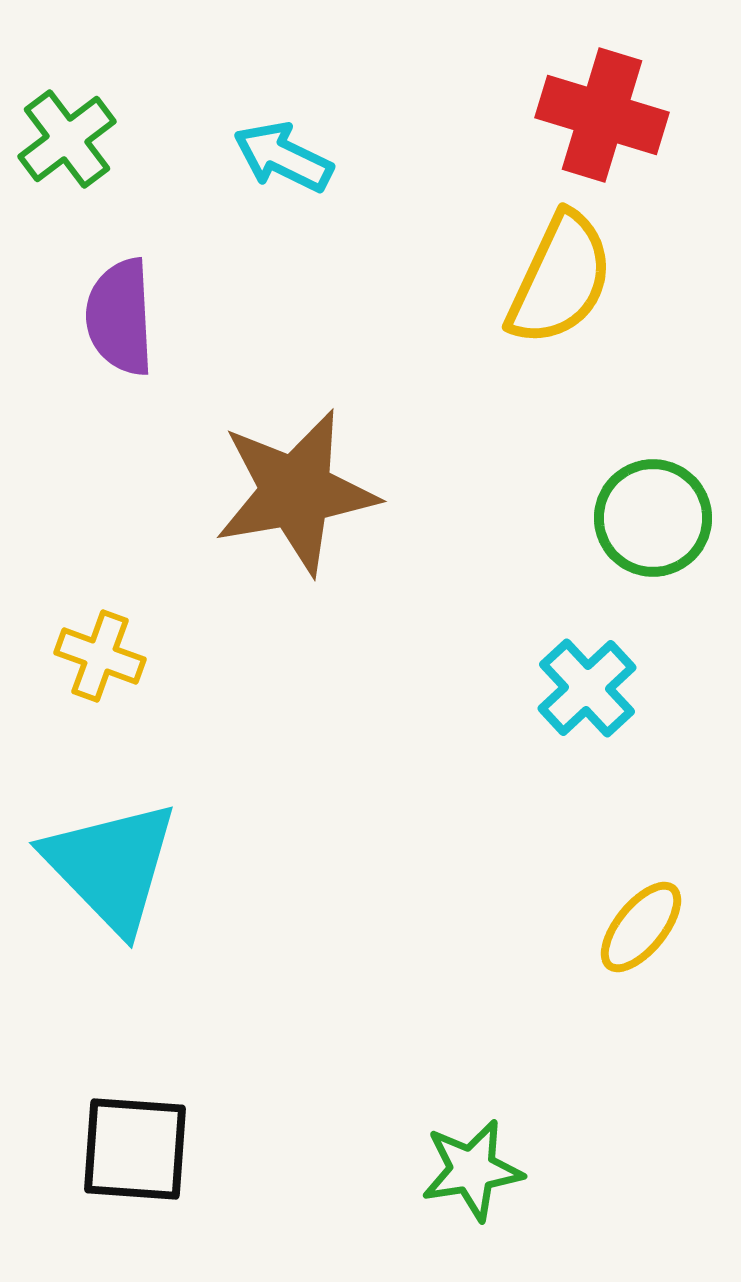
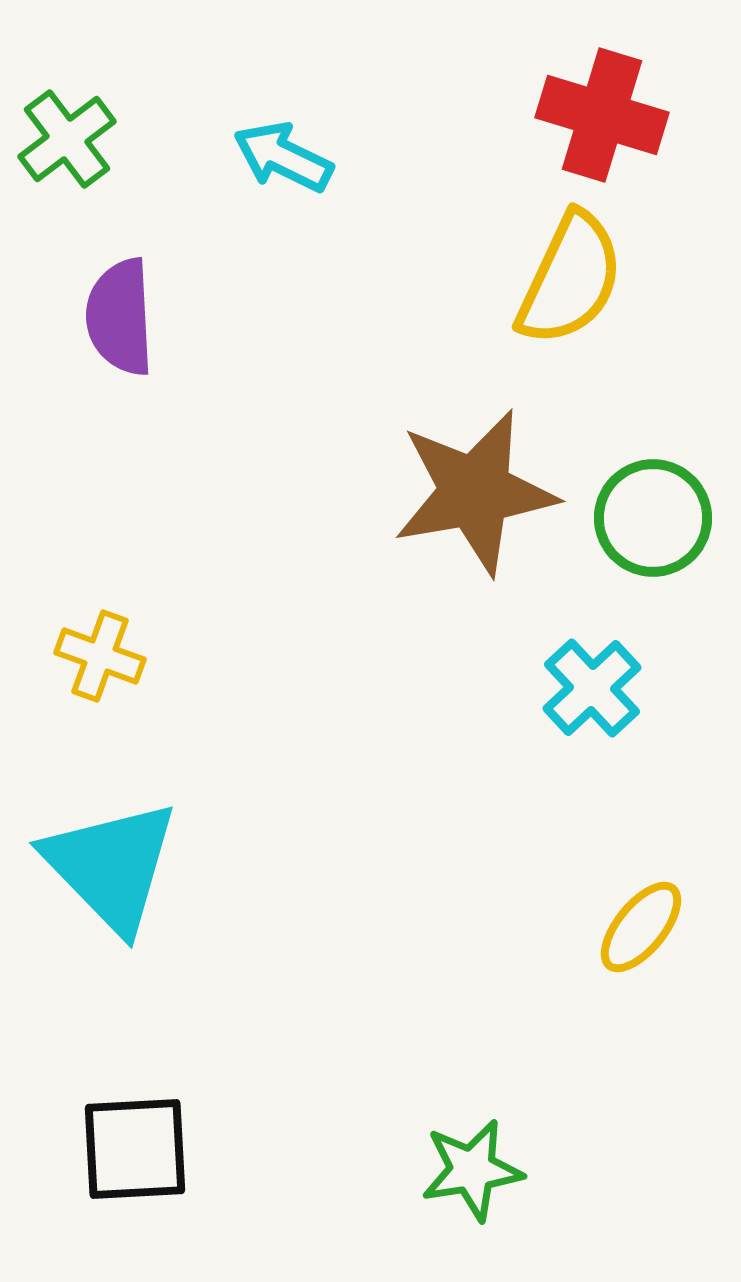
yellow semicircle: moved 10 px right
brown star: moved 179 px right
cyan cross: moved 5 px right
black square: rotated 7 degrees counterclockwise
